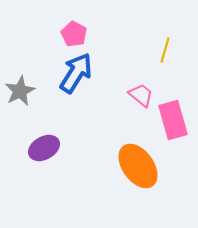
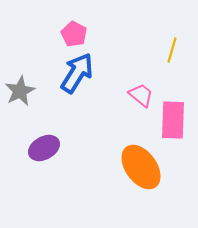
yellow line: moved 7 px right
blue arrow: moved 1 px right
pink rectangle: rotated 18 degrees clockwise
orange ellipse: moved 3 px right, 1 px down
